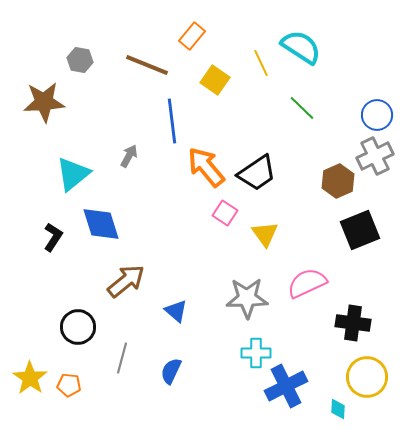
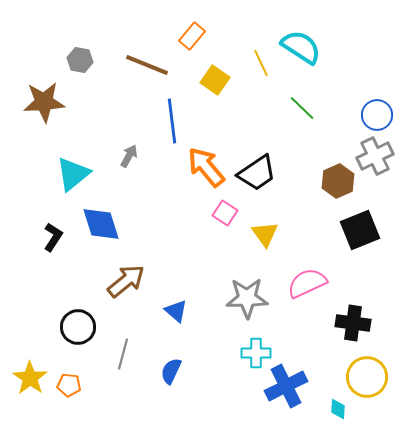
gray line: moved 1 px right, 4 px up
